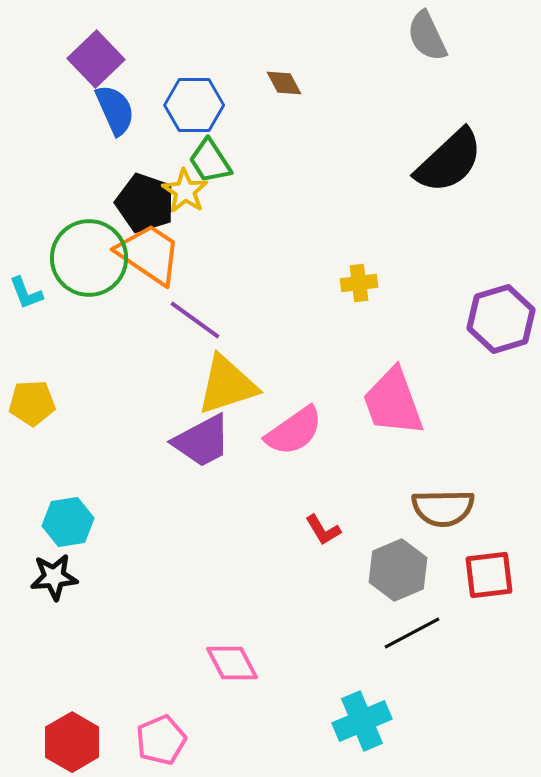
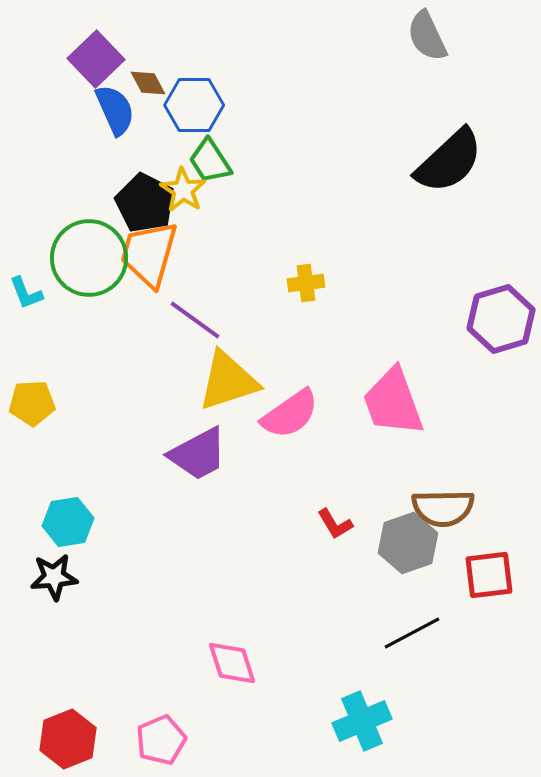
brown diamond: moved 136 px left
yellow star: moved 2 px left, 1 px up
black pentagon: rotated 8 degrees clockwise
orange trapezoid: rotated 108 degrees counterclockwise
yellow cross: moved 53 px left
yellow triangle: moved 1 px right, 4 px up
pink semicircle: moved 4 px left, 17 px up
purple trapezoid: moved 4 px left, 13 px down
red L-shape: moved 12 px right, 6 px up
gray hexagon: moved 10 px right, 27 px up; rotated 4 degrees clockwise
pink diamond: rotated 10 degrees clockwise
red hexagon: moved 4 px left, 3 px up; rotated 8 degrees clockwise
